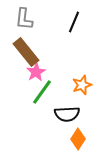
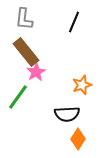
green line: moved 24 px left, 5 px down
